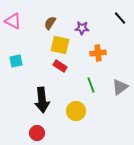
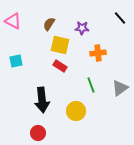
brown semicircle: moved 1 px left, 1 px down
gray triangle: moved 1 px down
red circle: moved 1 px right
